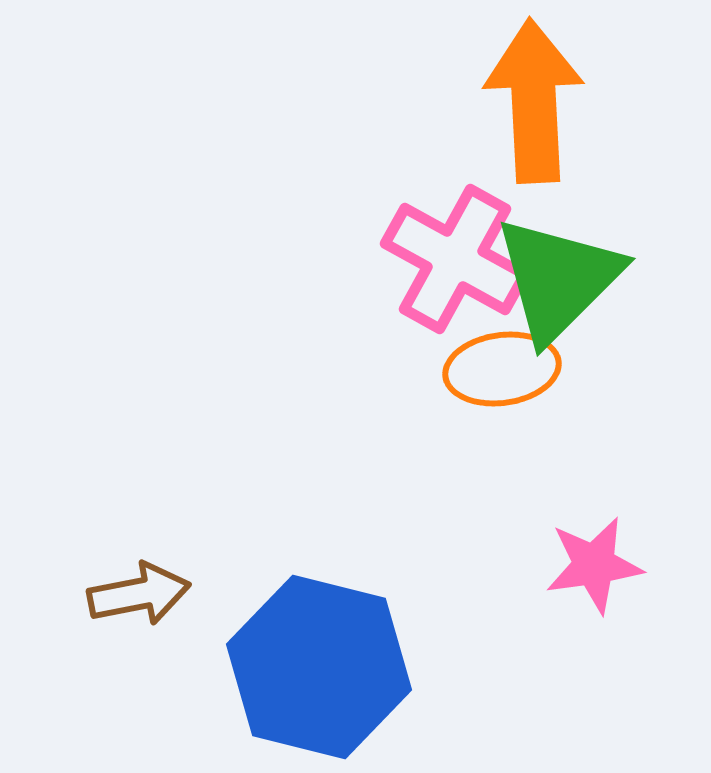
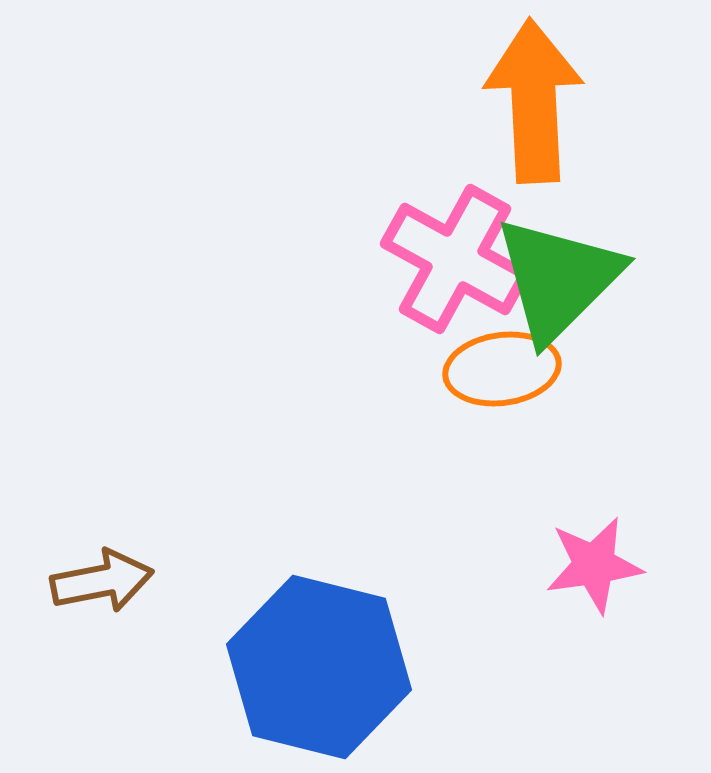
brown arrow: moved 37 px left, 13 px up
